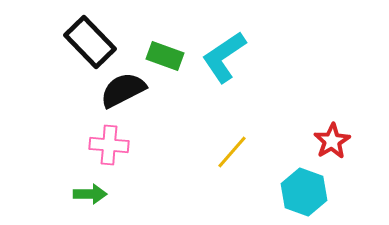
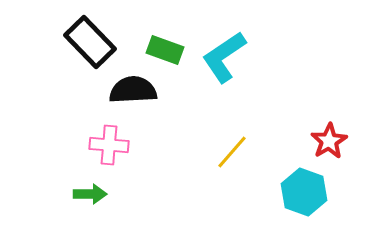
green rectangle: moved 6 px up
black semicircle: moved 10 px right; rotated 24 degrees clockwise
red star: moved 3 px left
